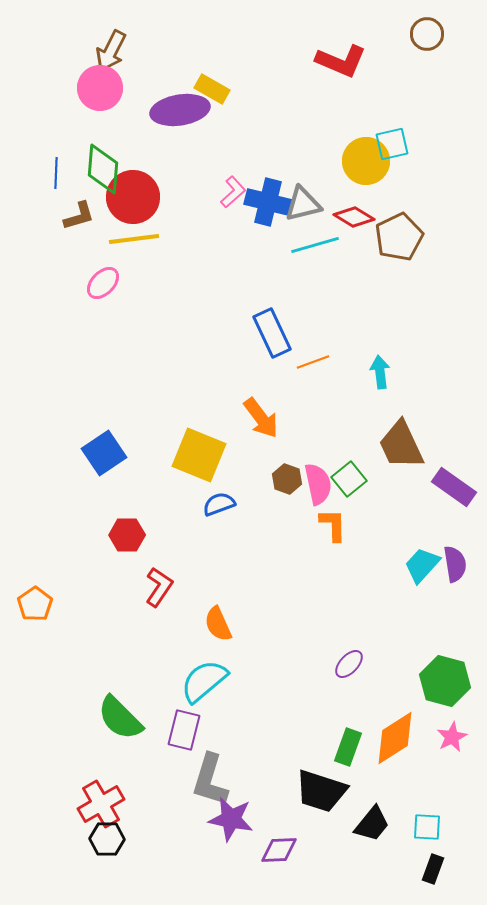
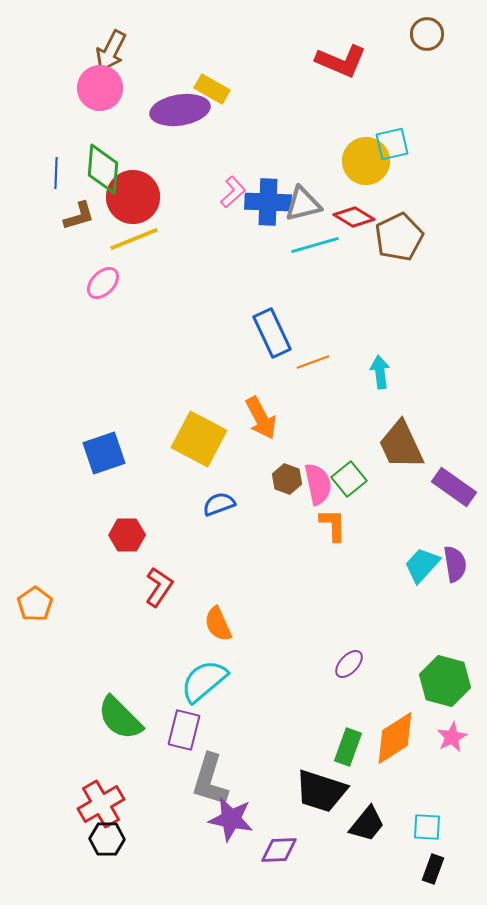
blue cross at (268, 202): rotated 12 degrees counterclockwise
yellow line at (134, 239): rotated 15 degrees counterclockwise
orange arrow at (261, 418): rotated 9 degrees clockwise
blue square at (104, 453): rotated 15 degrees clockwise
yellow square at (199, 455): moved 16 px up; rotated 6 degrees clockwise
black trapezoid at (372, 824): moved 5 px left
